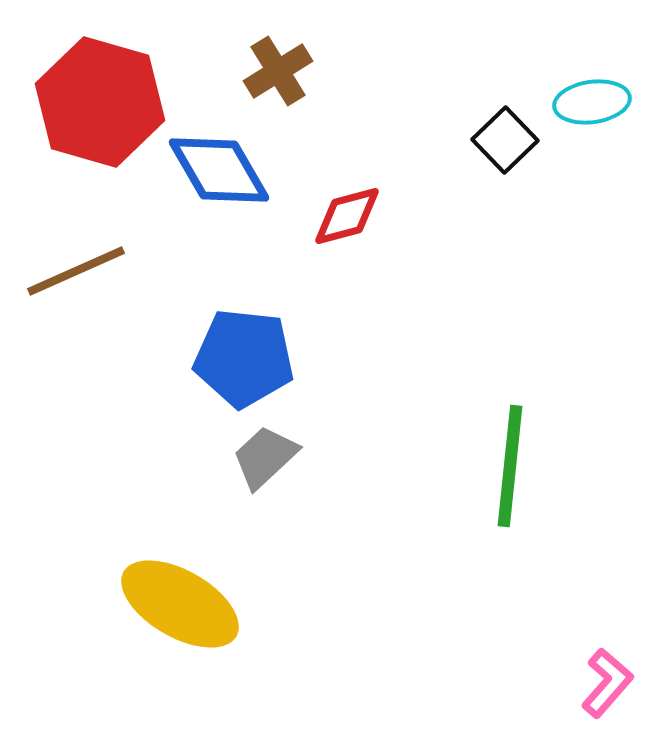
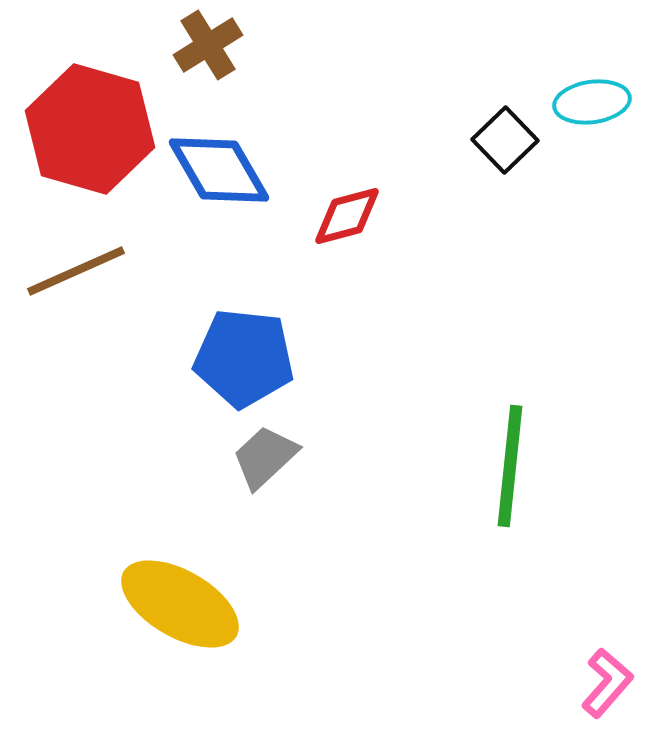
brown cross: moved 70 px left, 26 px up
red hexagon: moved 10 px left, 27 px down
